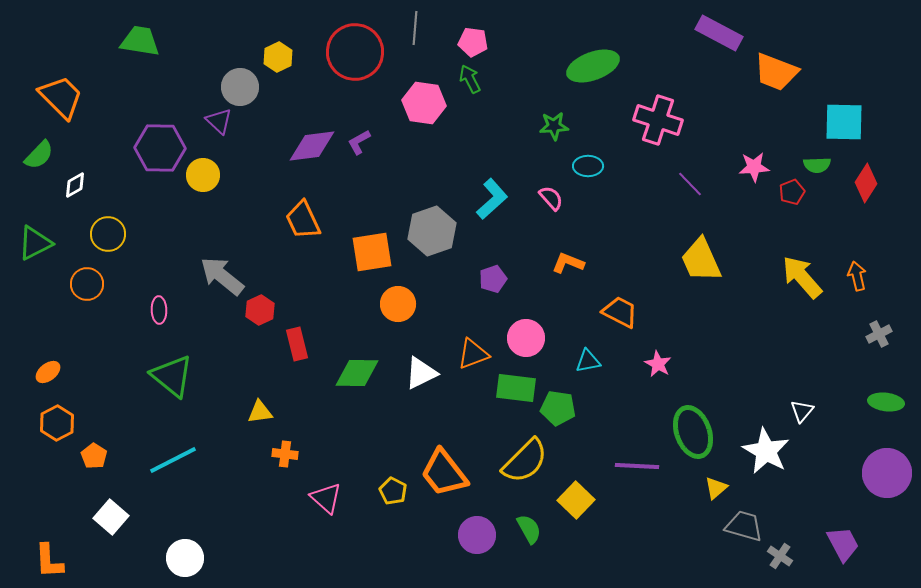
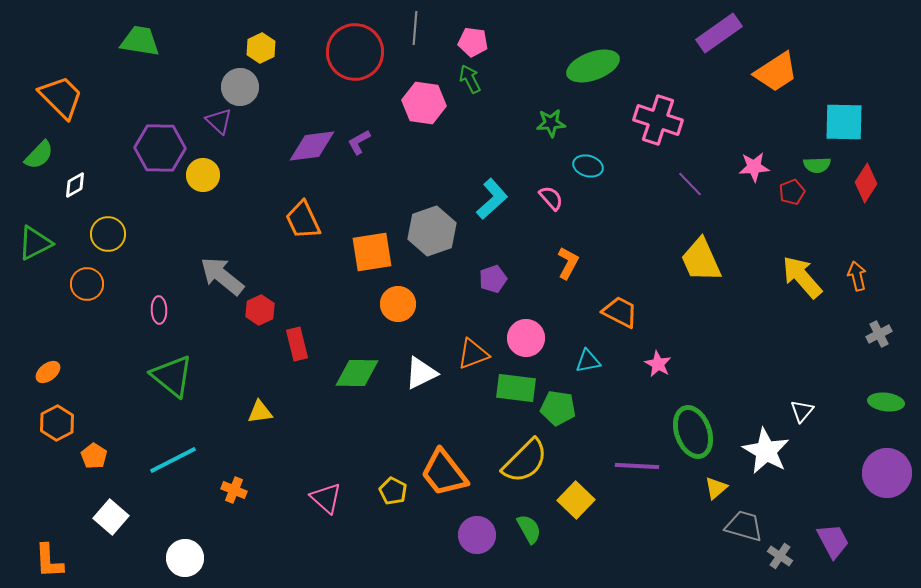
purple rectangle at (719, 33): rotated 63 degrees counterclockwise
yellow hexagon at (278, 57): moved 17 px left, 9 px up
orange trapezoid at (776, 72): rotated 54 degrees counterclockwise
green star at (554, 126): moved 3 px left, 3 px up
cyan ellipse at (588, 166): rotated 16 degrees clockwise
orange L-shape at (568, 263): rotated 96 degrees clockwise
orange cross at (285, 454): moved 51 px left, 36 px down; rotated 15 degrees clockwise
purple trapezoid at (843, 544): moved 10 px left, 3 px up
